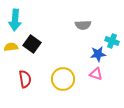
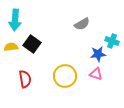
gray semicircle: moved 1 px left, 1 px up; rotated 28 degrees counterclockwise
yellow circle: moved 2 px right, 3 px up
